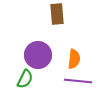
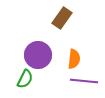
brown rectangle: moved 5 px right, 4 px down; rotated 40 degrees clockwise
purple line: moved 6 px right
